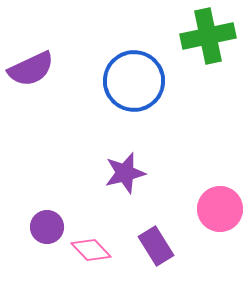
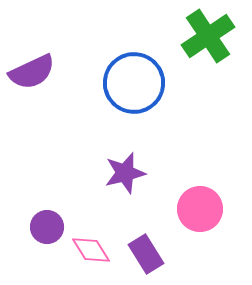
green cross: rotated 22 degrees counterclockwise
purple semicircle: moved 1 px right, 3 px down
blue circle: moved 2 px down
pink circle: moved 20 px left
purple rectangle: moved 10 px left, 8 px down
pink diamond: rotated 12 degrees clockwise
